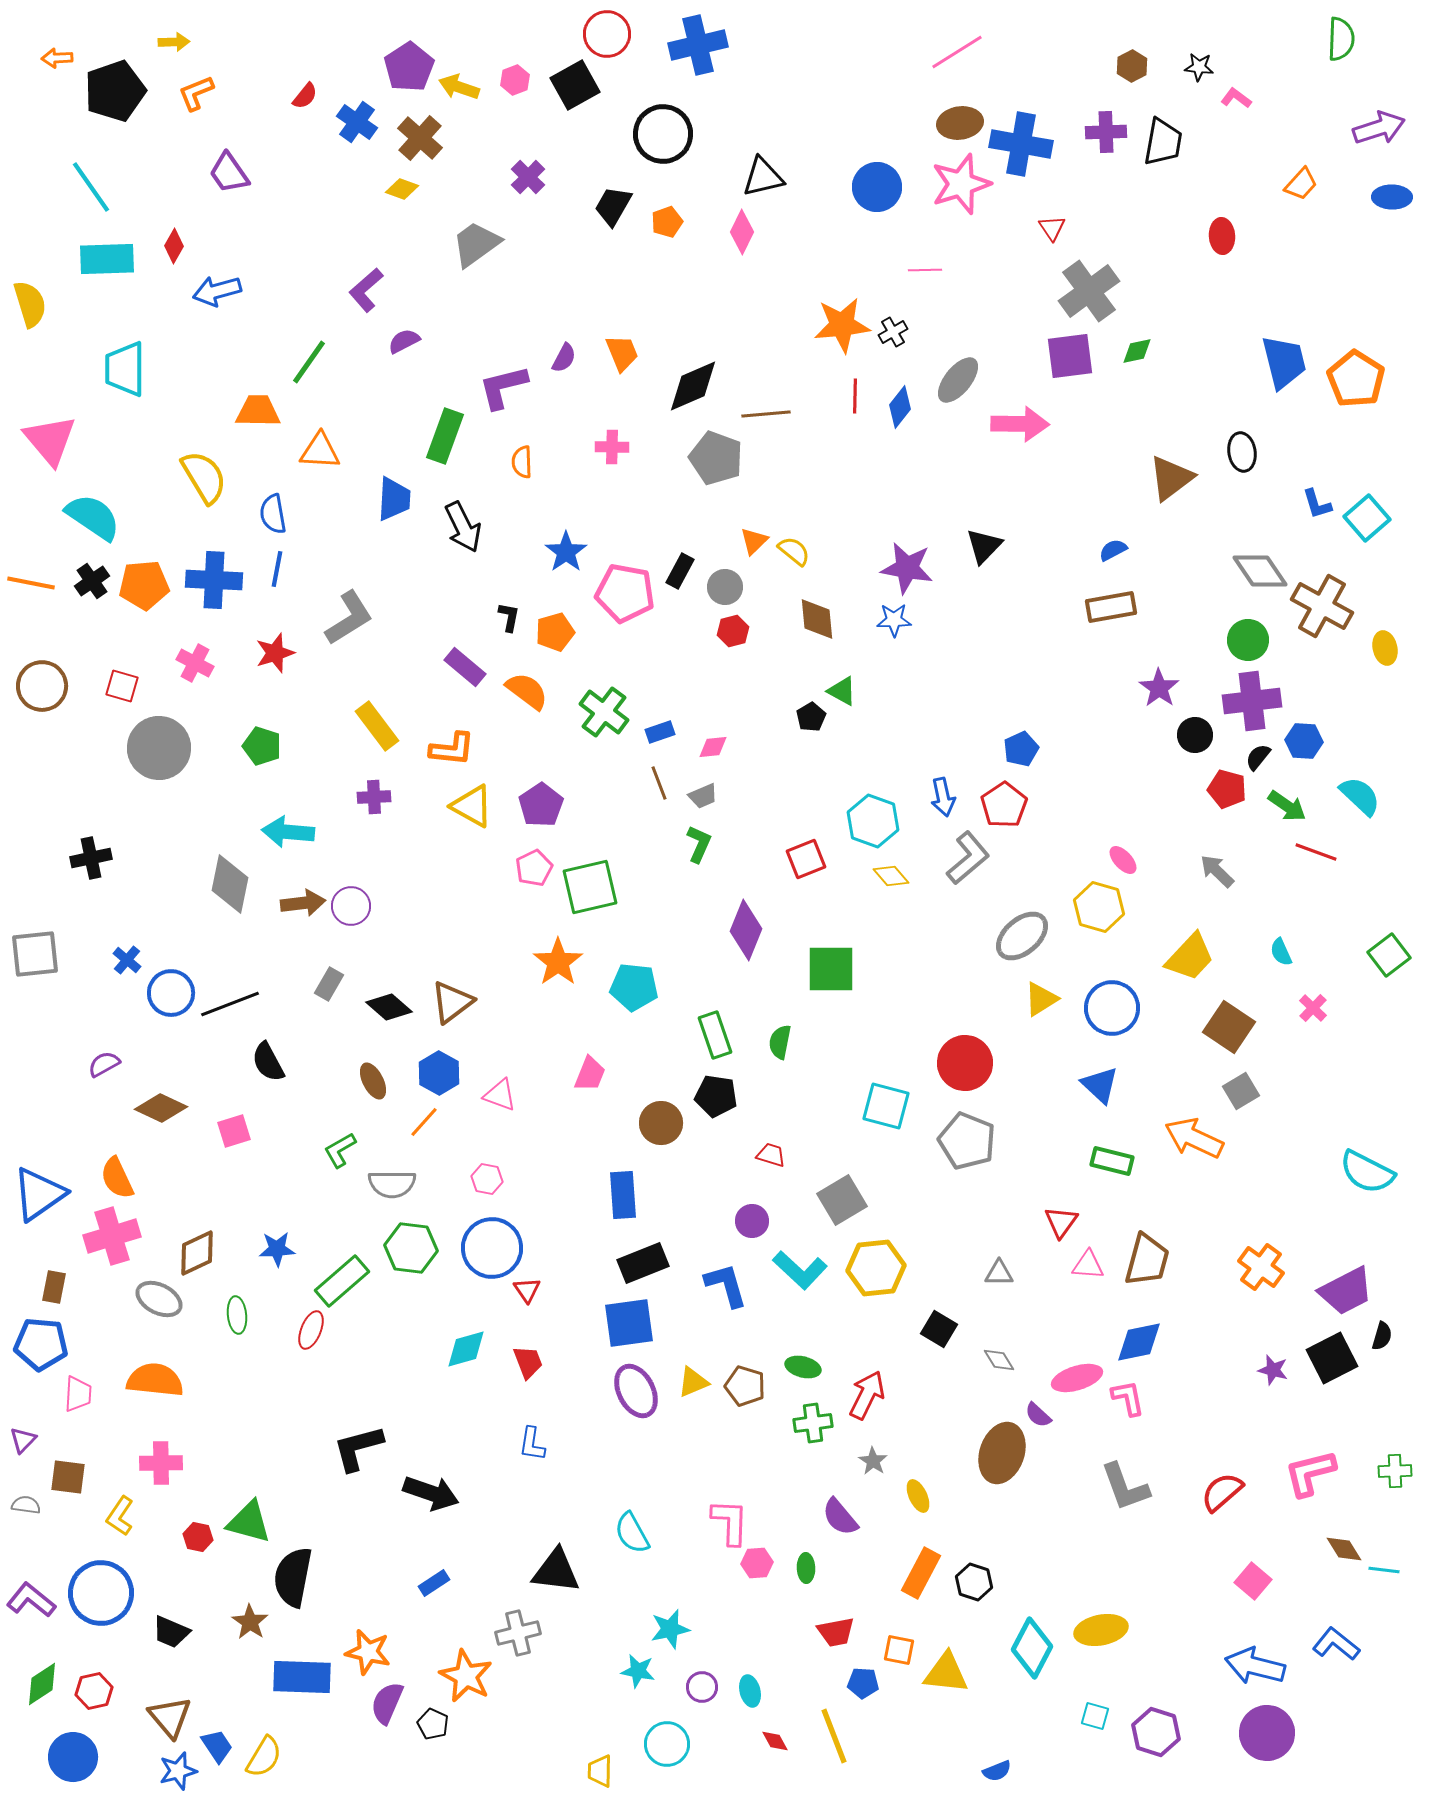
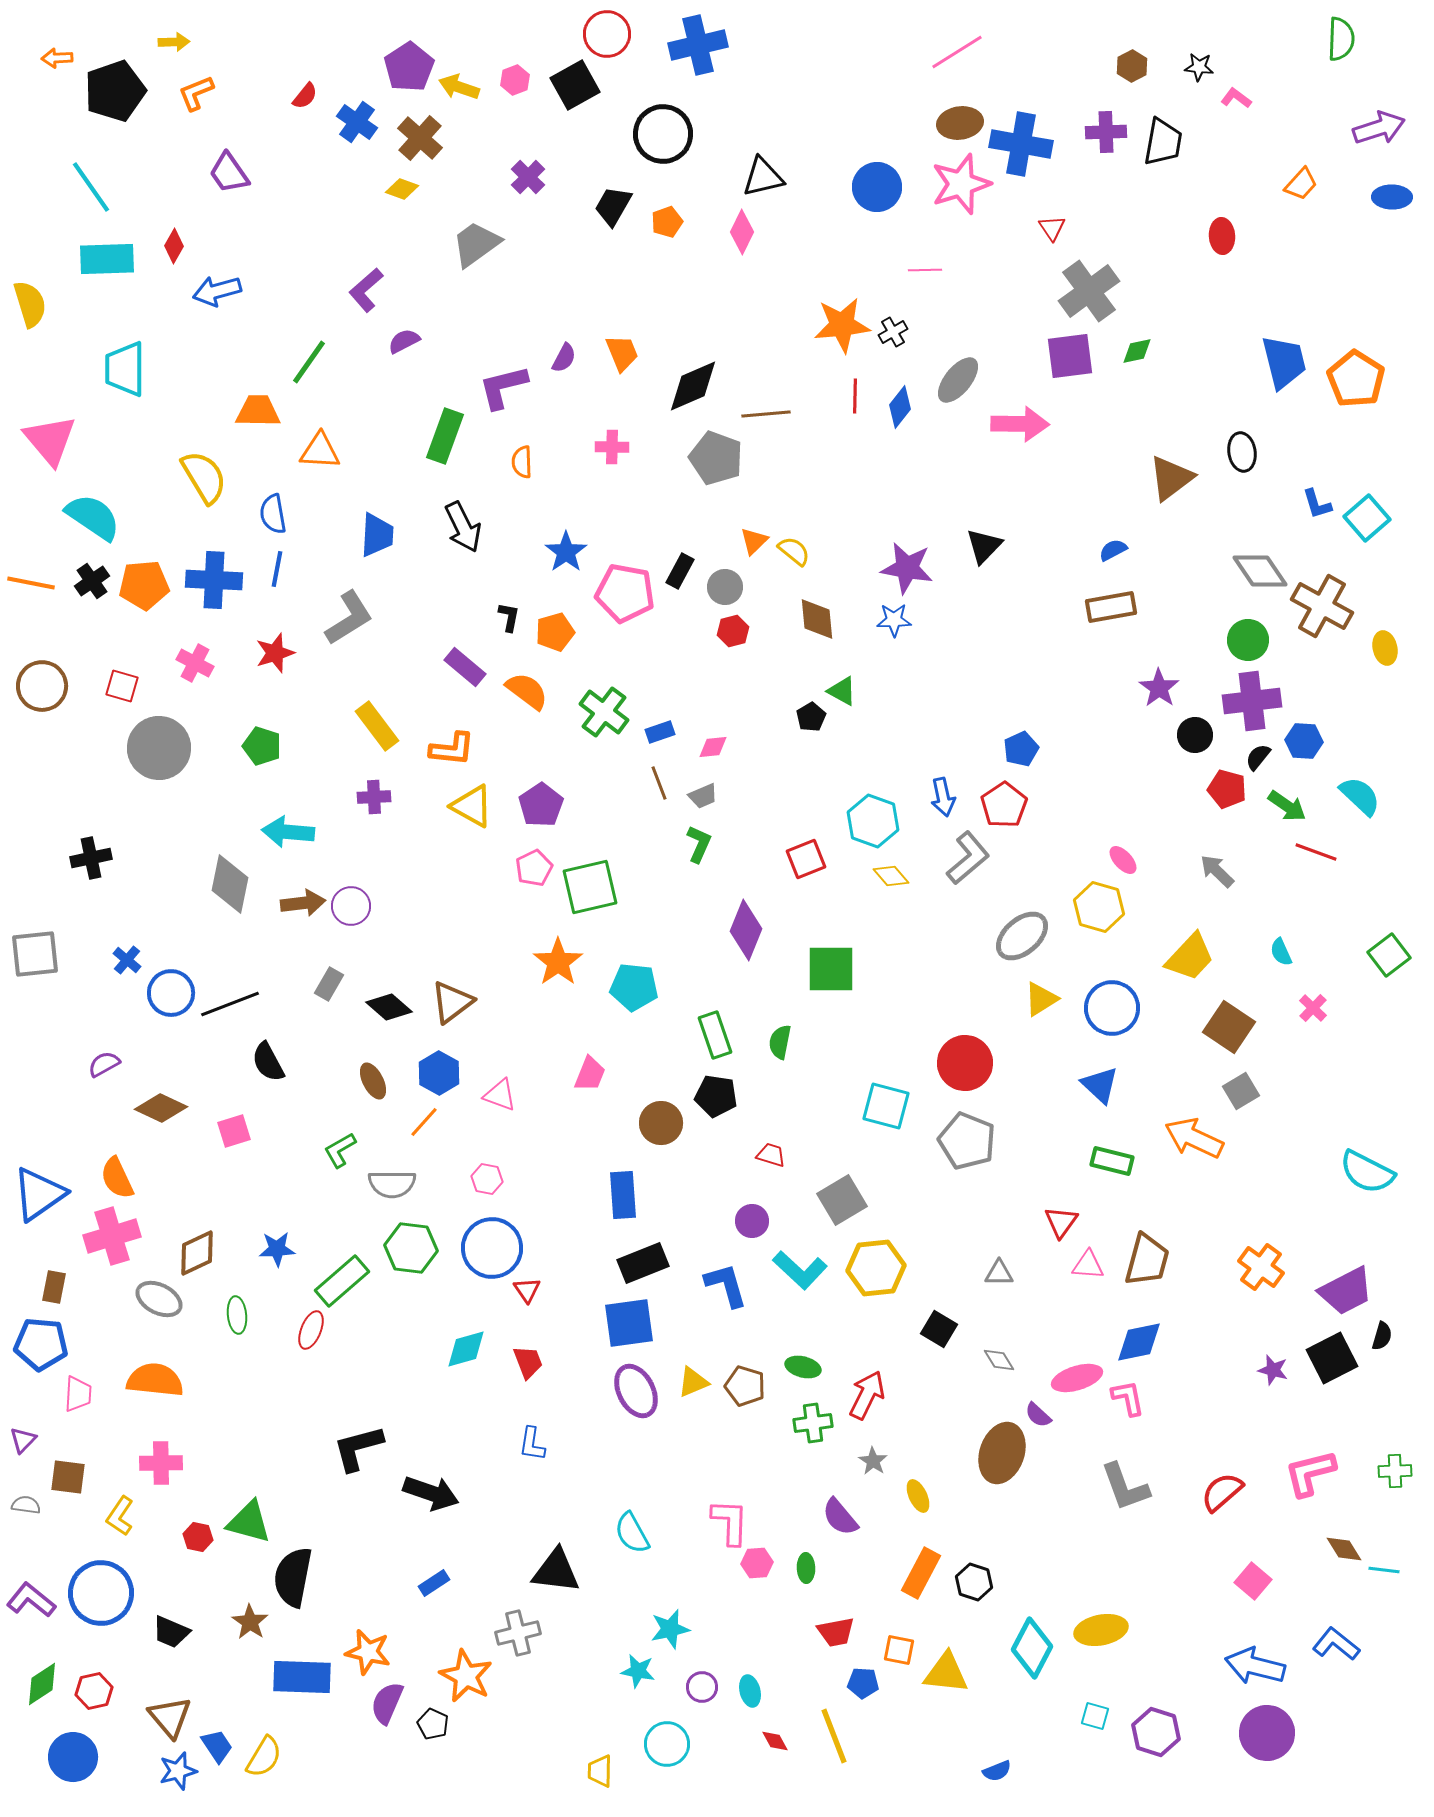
blue trapezoid at (394, 499): moved 17 px left, 36 px down
